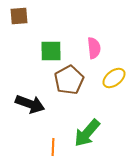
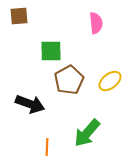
pink semicircle: moved 2 px right, 25 px up
yellow ellipse: moved 4 px left, 3 px down
orange line: moved 6 px left
